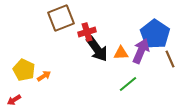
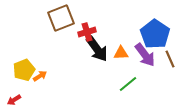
purple arrow: moved 4 px right, 4 px down; rotated 120 degrees clockwise
yellow pentagon: rotated 25 degrees clockwise
orange arrow: moved 4 px left
